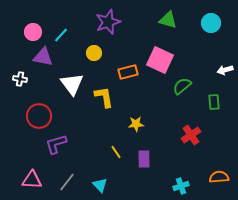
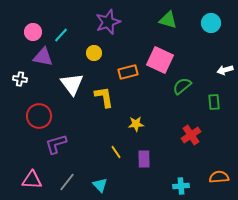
cyan cross: rotated 14 degrees clockwise
